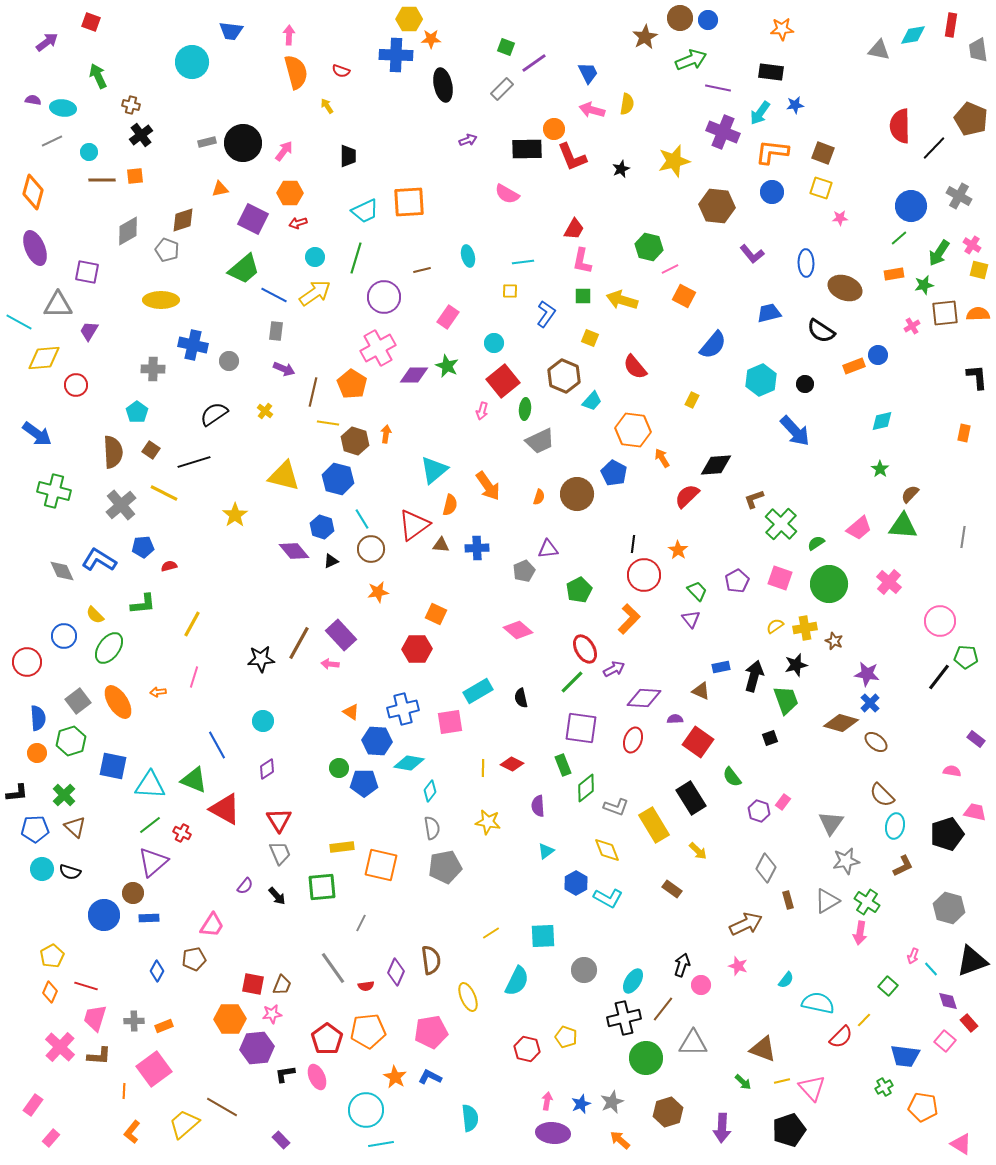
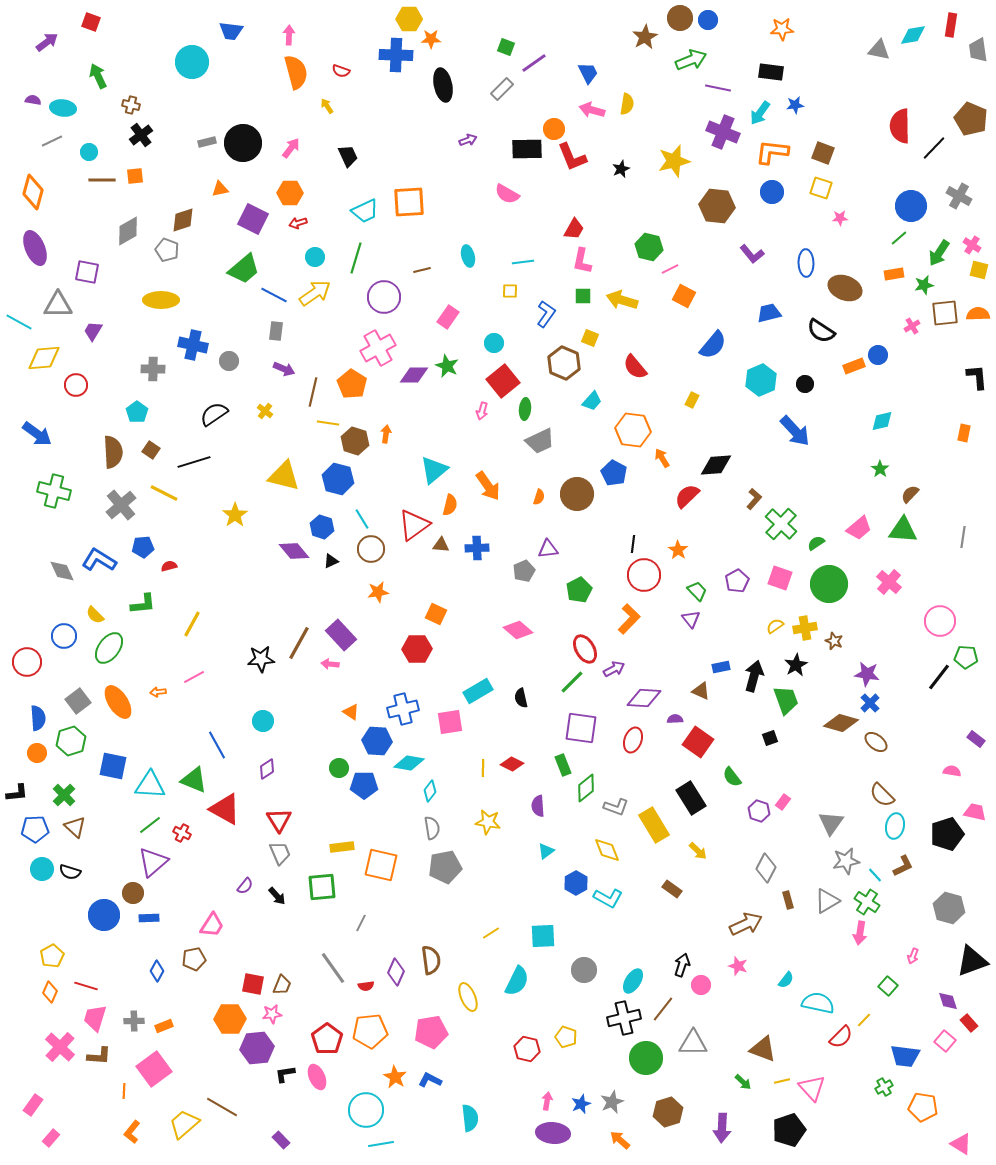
pink arrow at (284, 151): moved 7 px right, 3 px up
black trapezoid at (348, 156): rotated 25 degrees counterclockwise
purple trapezoid at (89, 331): moved 4 px right
brown hexagon at (564, 376): moved 13 px up
brown L-shape at (754, 499): rotated 150 degrees clockwise
green triangle at (903, 526): moved 4 px down
black star at (796, 665): rotated 15 degrees counterclockwise
pink line at (194, 677): rotated 45 degrees clockwise
blue pentagon at (364, 783): moved 2 px down
cyan line at (931, 969): moved 56 px left, 94 px up
orange pentagon at (368, 1031): moved 2 px right
blue L-shape at (430, 1077): moved 3 px down
